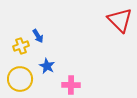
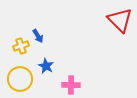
blue star: moved 1 px left
